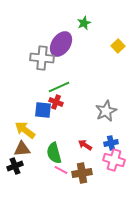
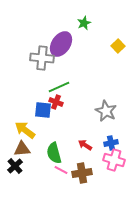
gray star: rotated 20 degrees counterclockwise
black cross: rotated 21 degrees counterclockwise
